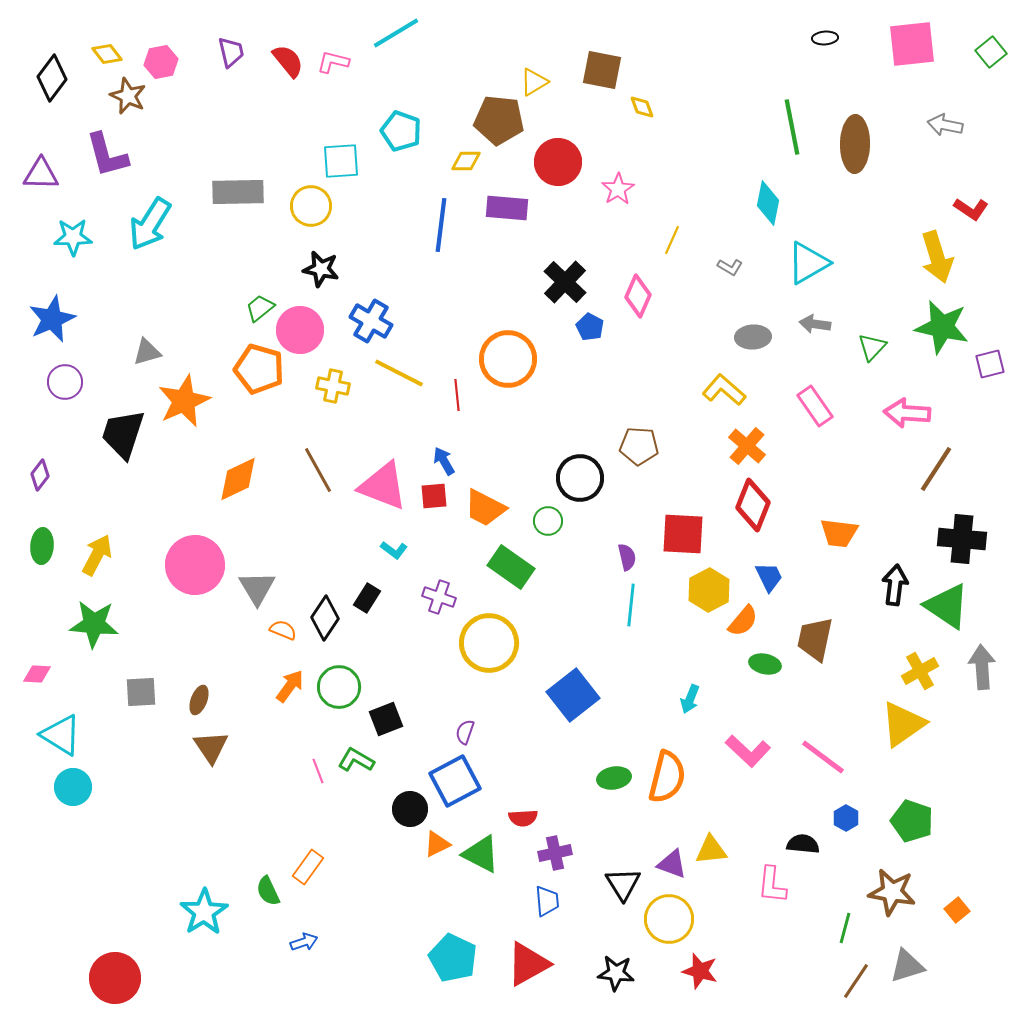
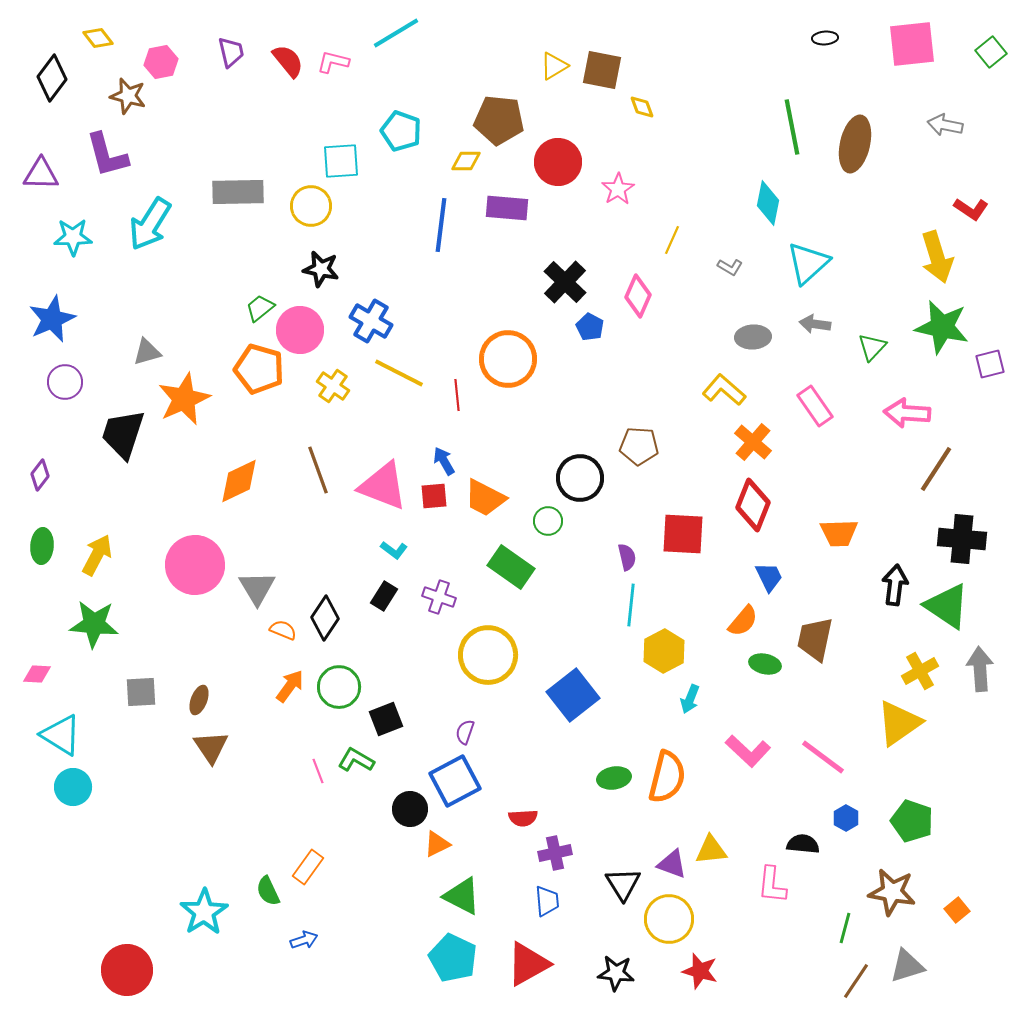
yellow diamond at (107, 54): moved 9 px left, 16 px up
yellow triangle at (534, 82): moved 20 px right, 16 px up
brown star at (128, 96): rotated 9 degrees counterclockwise
brown ellipse at (855, 144): rotated 12 degrees clockwise
cyan triangle at (808, 263): rotated 12 degrees counterclockwise
yellow cross at (333, 386): rotated 24 degrees clockwise
orange star at (184, 401): moved 2 px up
orange cross at (747, 446): moved 6 px right, 4 px up
brown line at (318, 470): rotated 9 degrees clockwise
orange diamond at (238, 479): moved 1 px right, 2 px down
orange trapezoid at (485, 508): moved 10 px up
orange trapezoid at (839, 533): rotated 9 degrees counterclockwise
yellow hexagon at (709, 590): moved 45 px left, 61 px down
black rectangle at (367, 598): moved 17 px right, 2 px up
yellow circle at (489, 643): moved 1 px left, 12 px down
gray arrow at (982, 667): moved 2 px left, 2 px down
yellow triangle at (903, 724): moved 4 px left, 1 px up
green triangle at (481, 854): moved 19 px left, 42 px down
blue arrow at (304, 942): moved 2 px up
red circle at (115, 978): moved 12 px right, 8 px up
